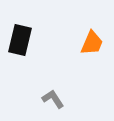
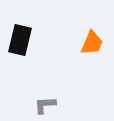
gray L-shape: moved 8 px left, 6 px down; rotated 60 degrees counterclockwise
